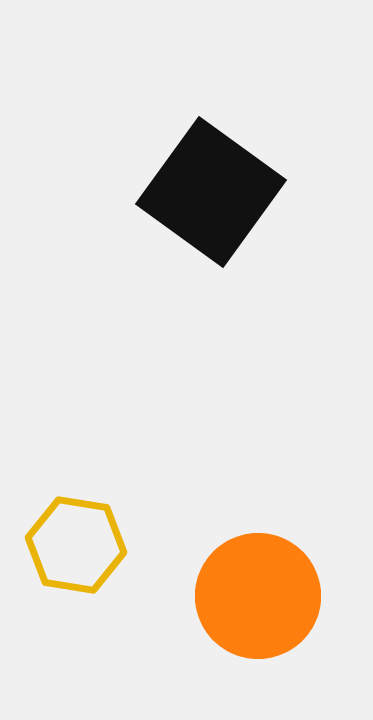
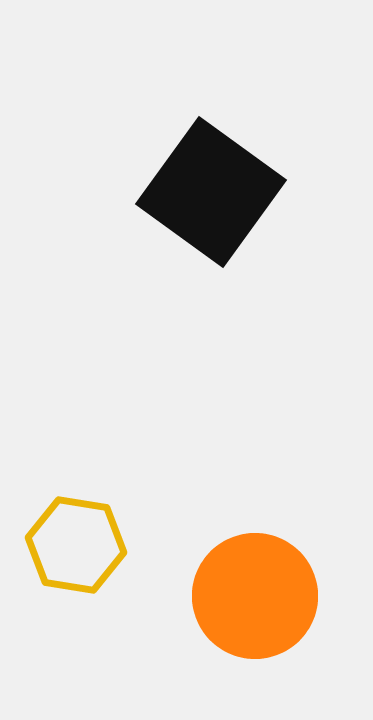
orange circle: moved 3 px left
